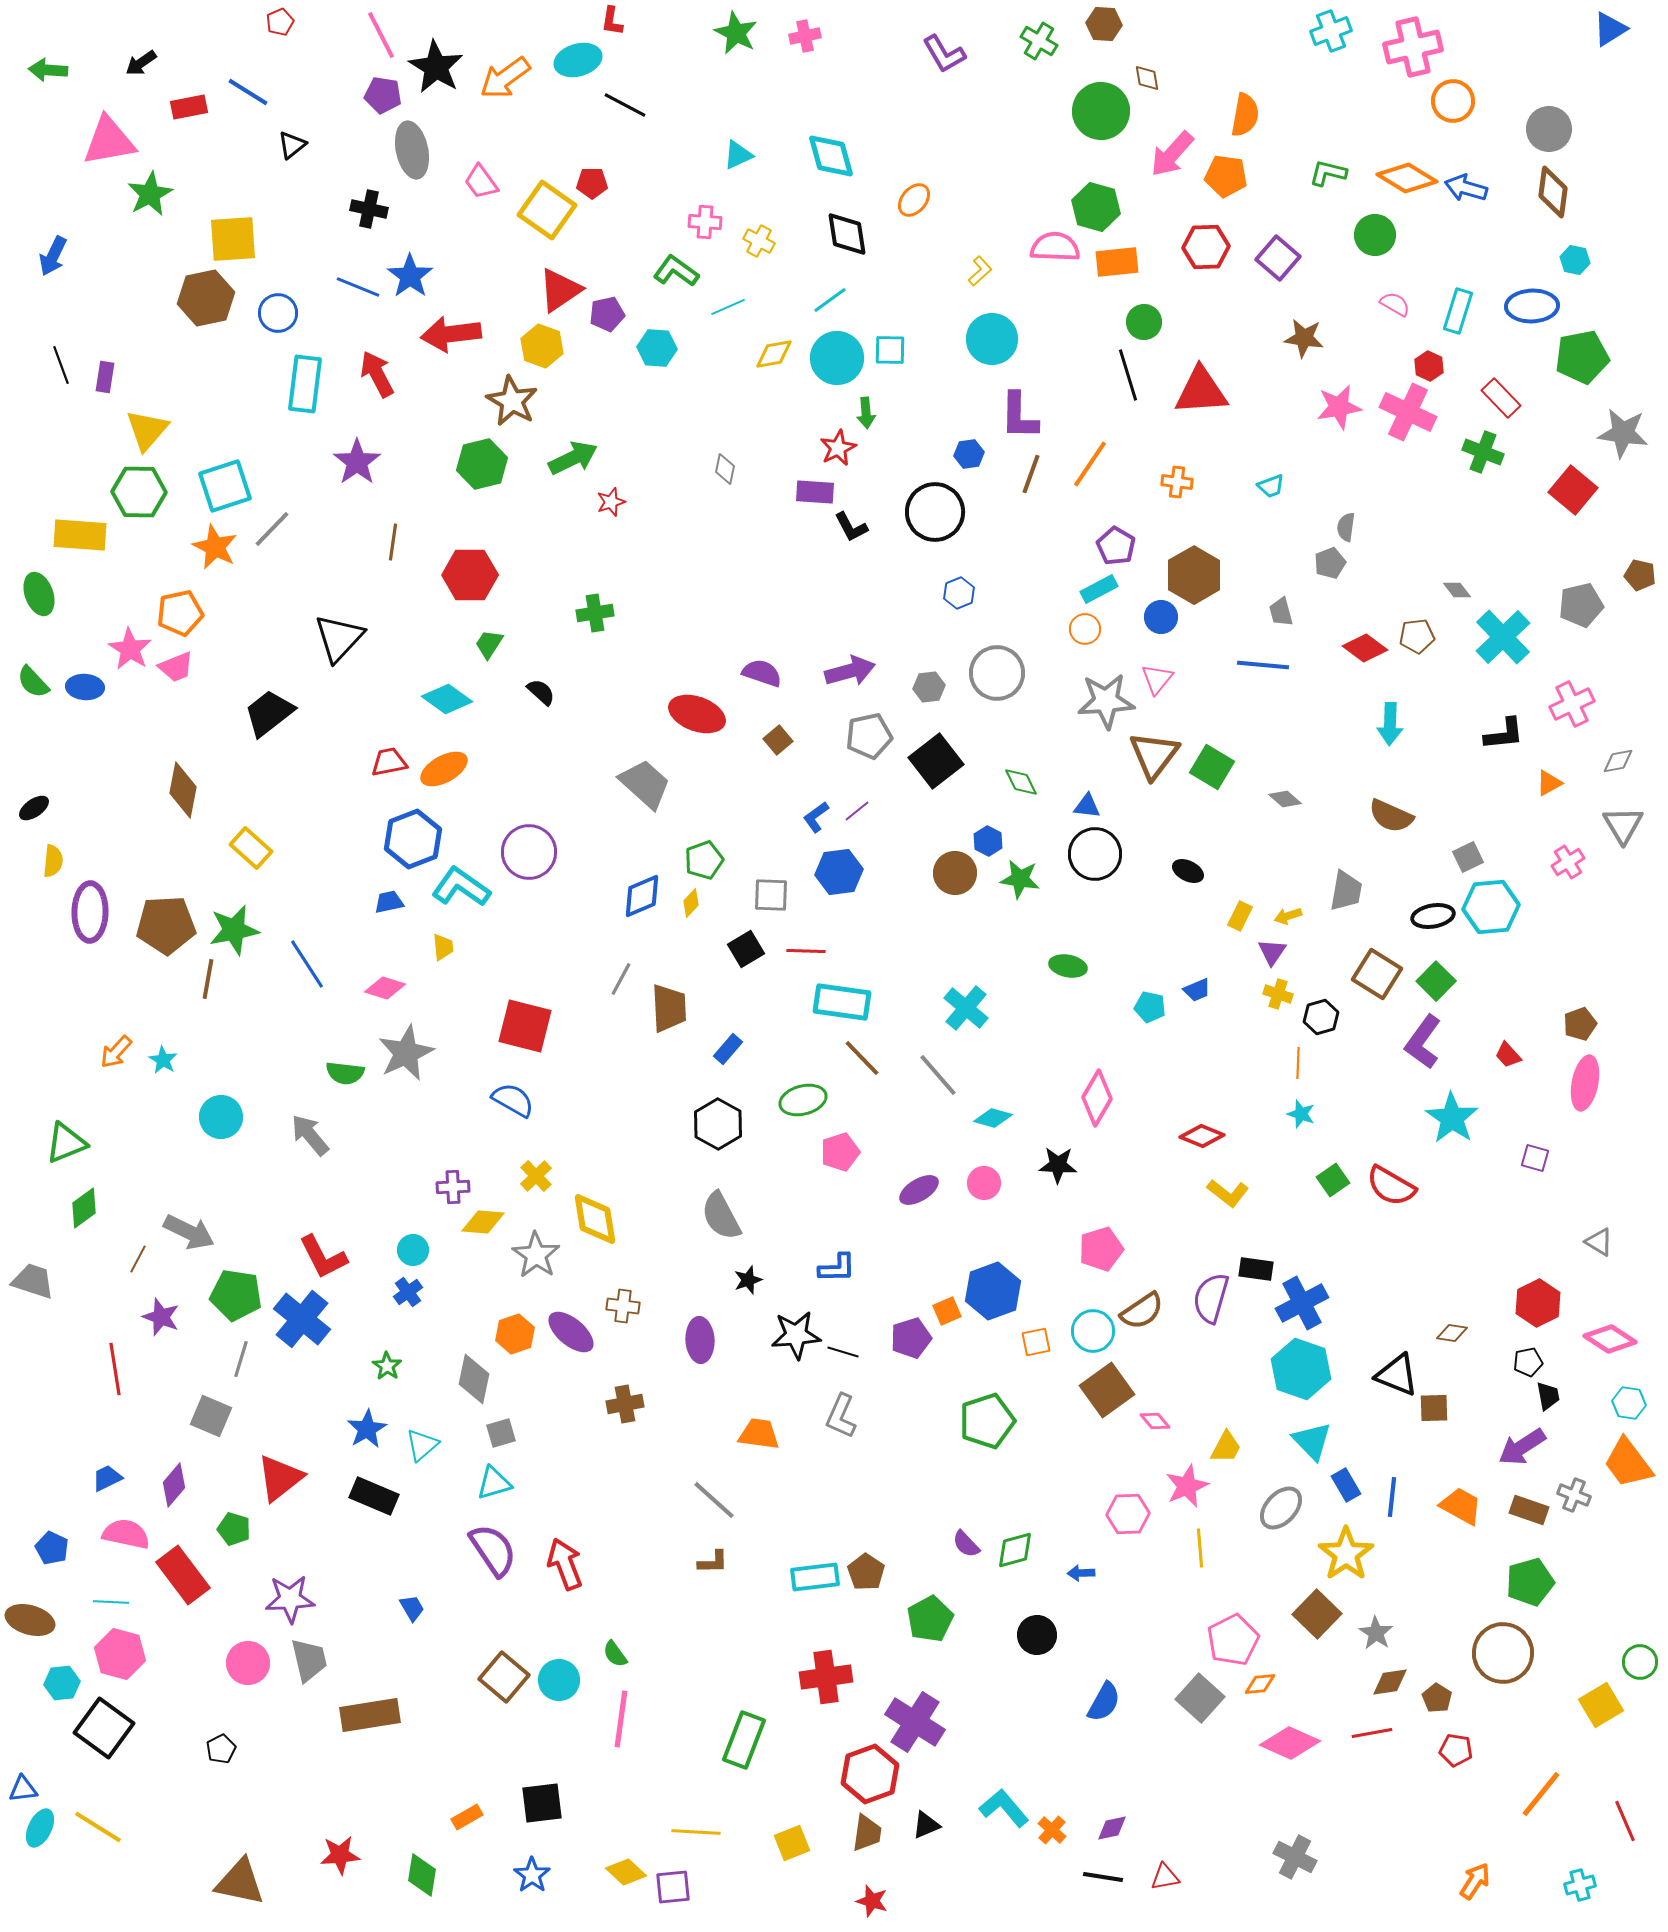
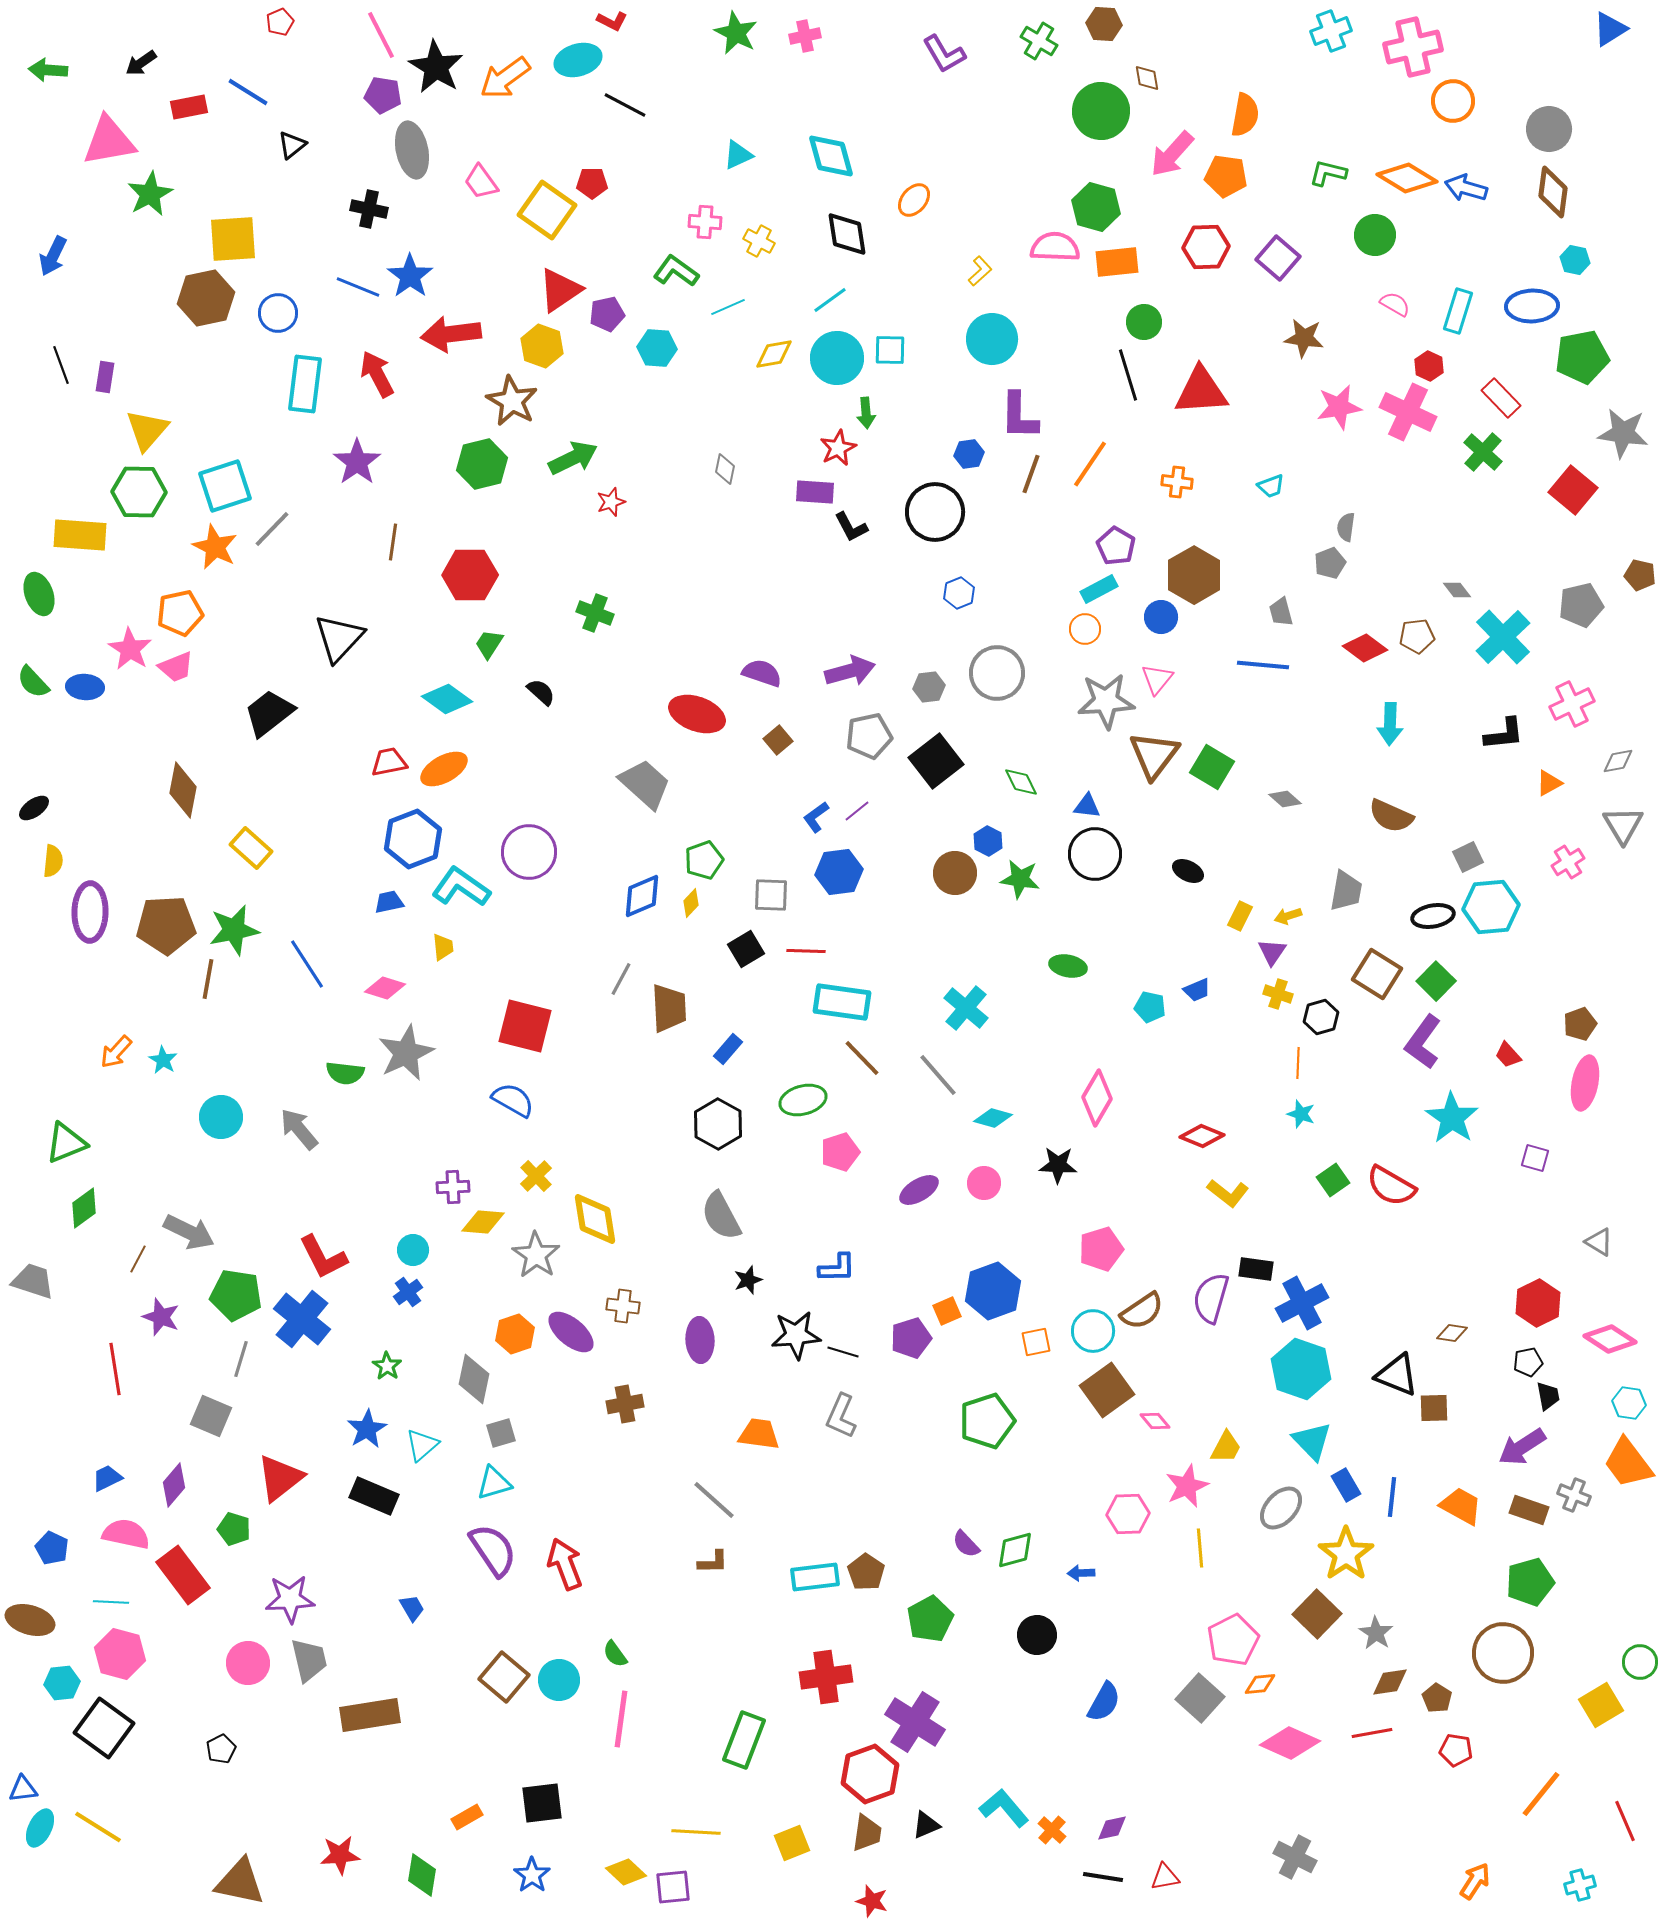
red L-shape at (612, 21): rotated 72 degrees counterclockwise
green cross at (1483, 452): rotated 21 degrees clockwise
green cross at (595, 613): rotated 30 degrees clockwise
gray arrow at (310, 1135): moved 11 px left, 6 px up
